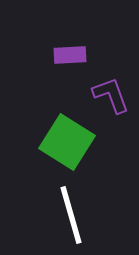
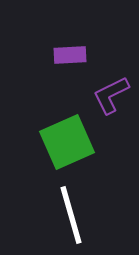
purple L-shape: rotated 96 degrees counterclockwise
green square: rotated 34 degrees clockwise
